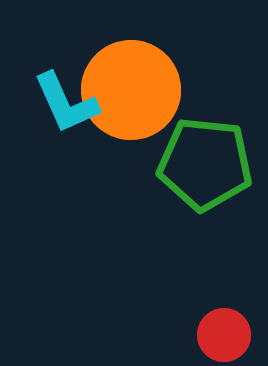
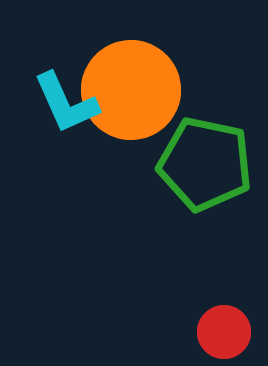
green pentagon: rotated 6 degrees clockwise
red circle: moved 3 px up
